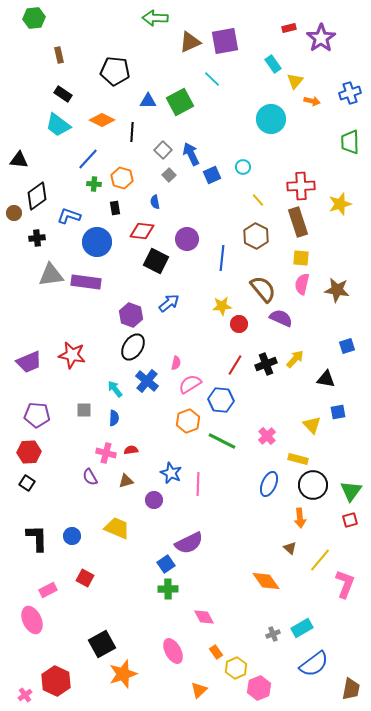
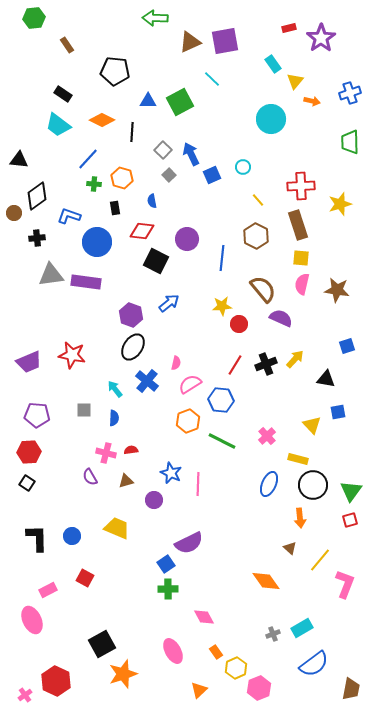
brown rectangle at (59, 55): moved 8 px right, 10 px up; rotated 21 degrees counterclockwise
blue semicircle at (155, 202): moved 3 px left, 1 px up
brown rectangle at (298, 222): moved 3 px down
